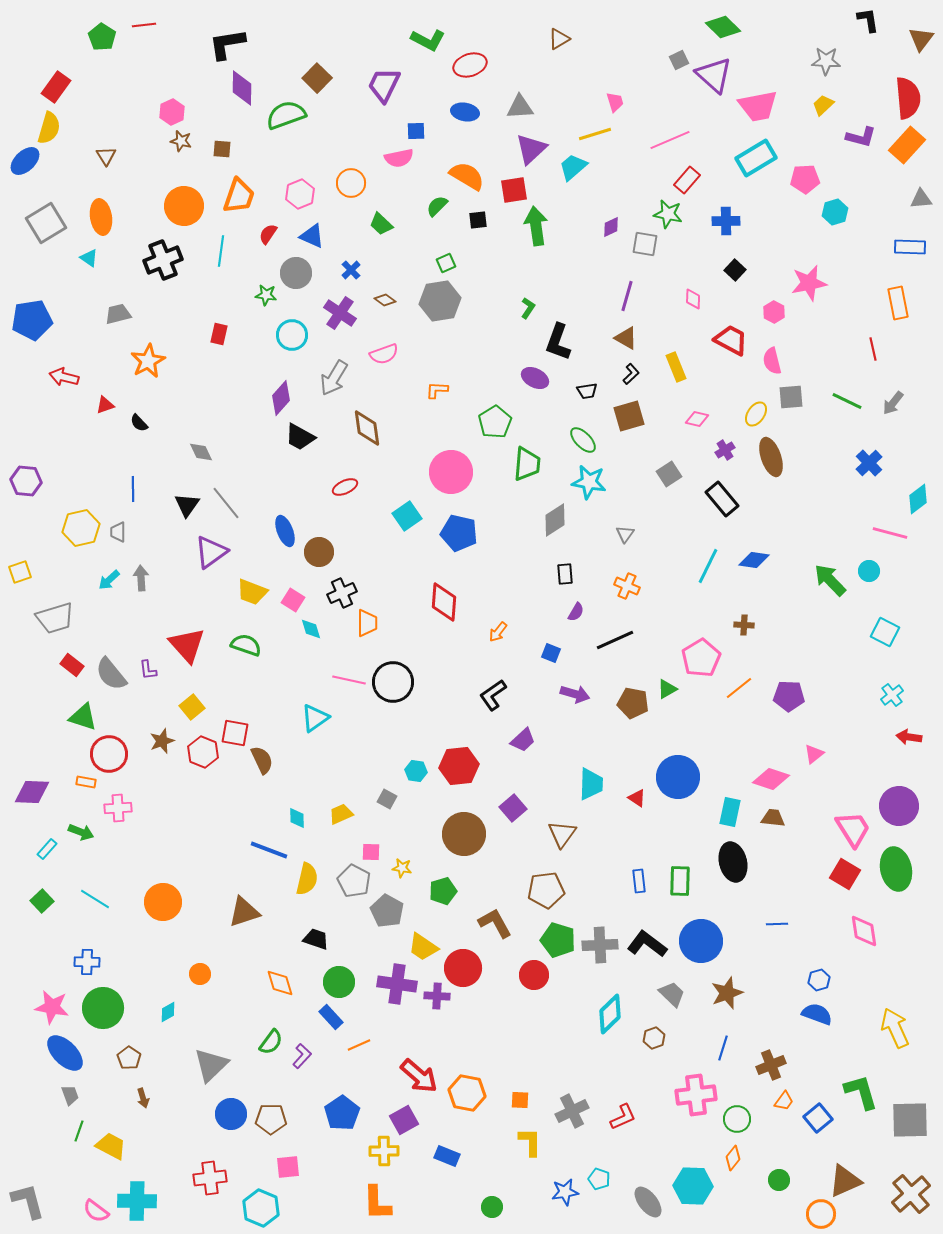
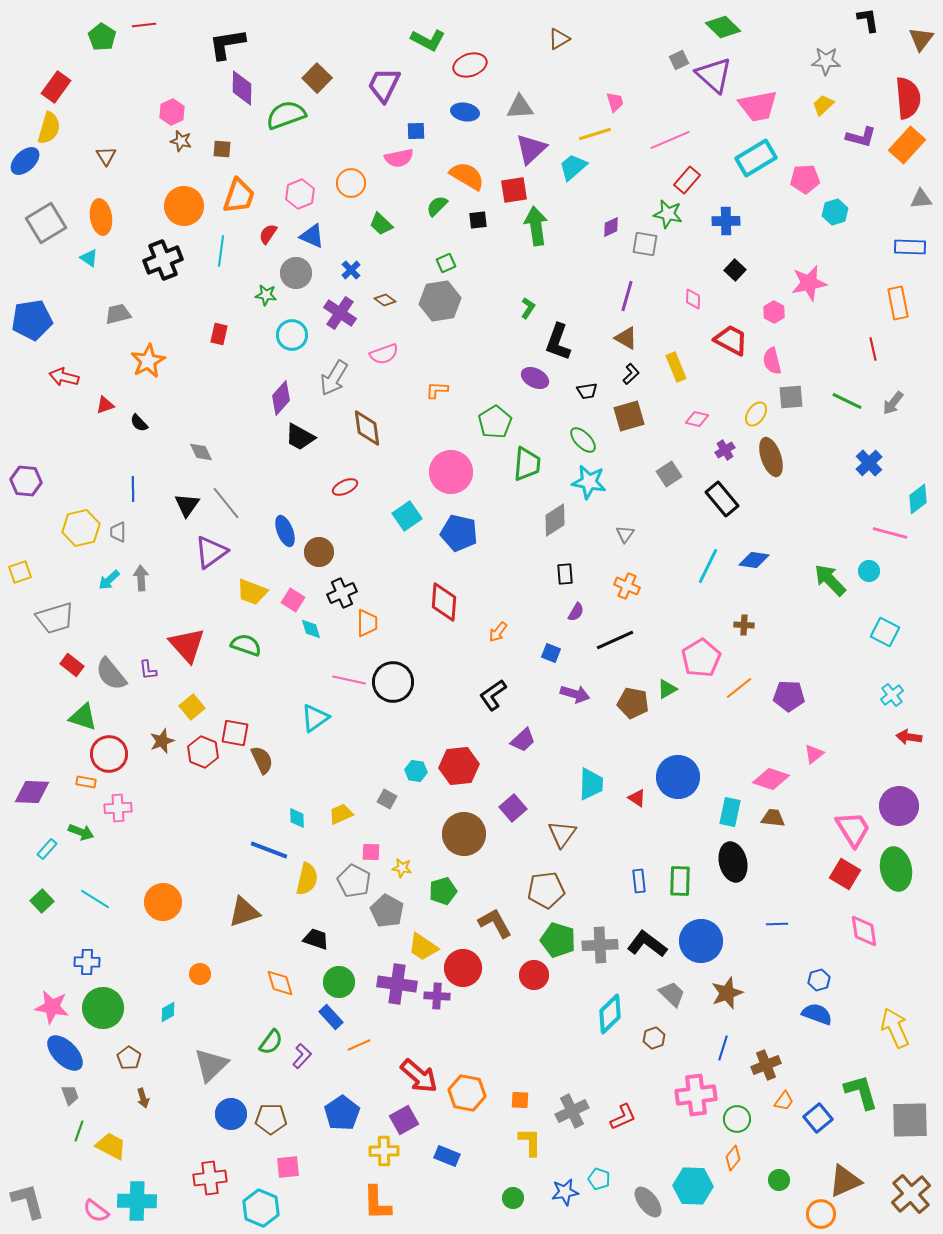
brown cross at (771, 1065): moved 5 px left
green circle at (492, 1207): moved 21 px right, 9 px up
